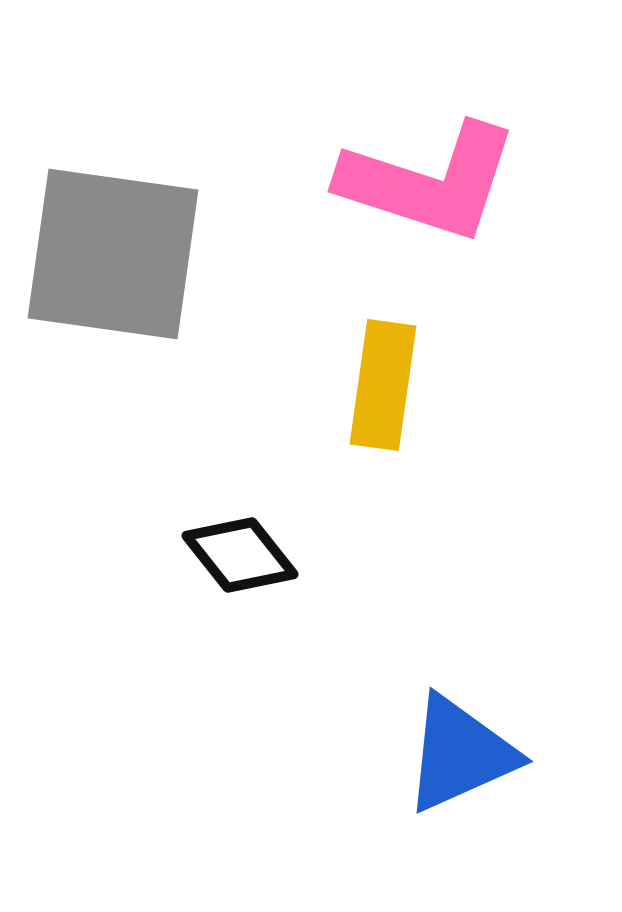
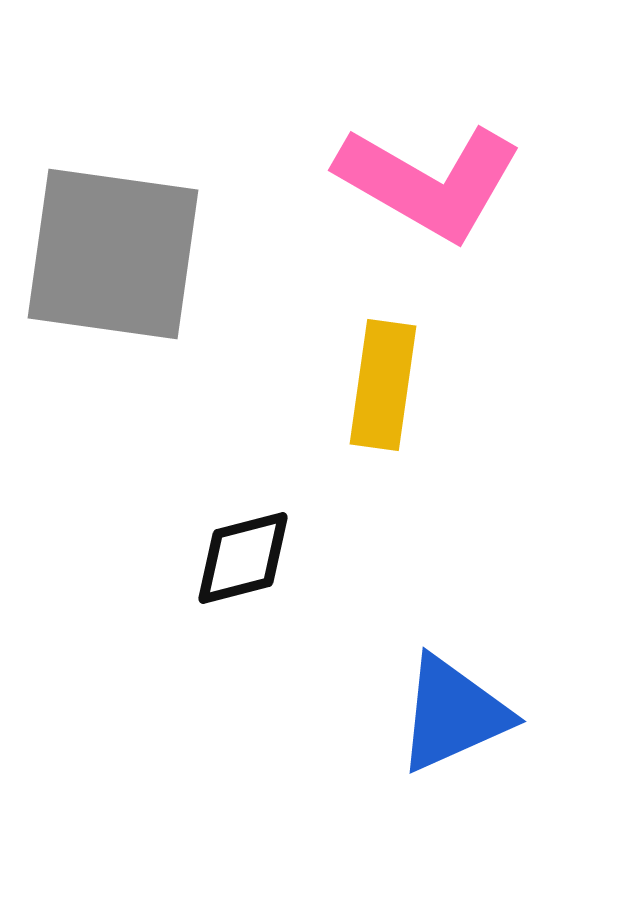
pink L-shape: rotated 12 degrees clockwise
black diamond: moved 3 px right, 3 px down; rotated 66 degrees counterclockwise
blue triangle: moved 7 px left, 40 px up
